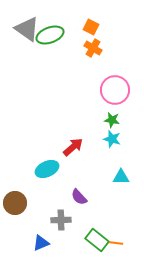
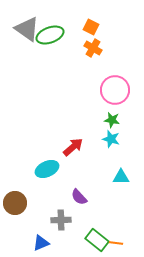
cyan star: moved 1 px left
